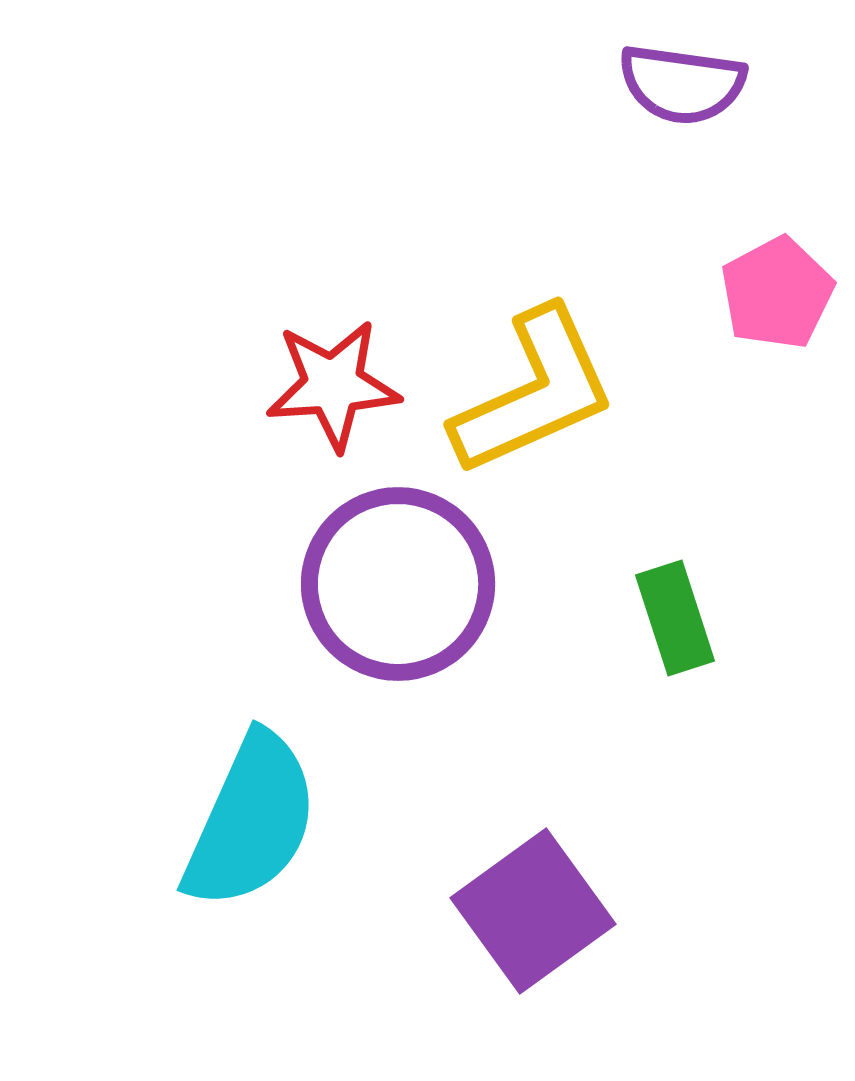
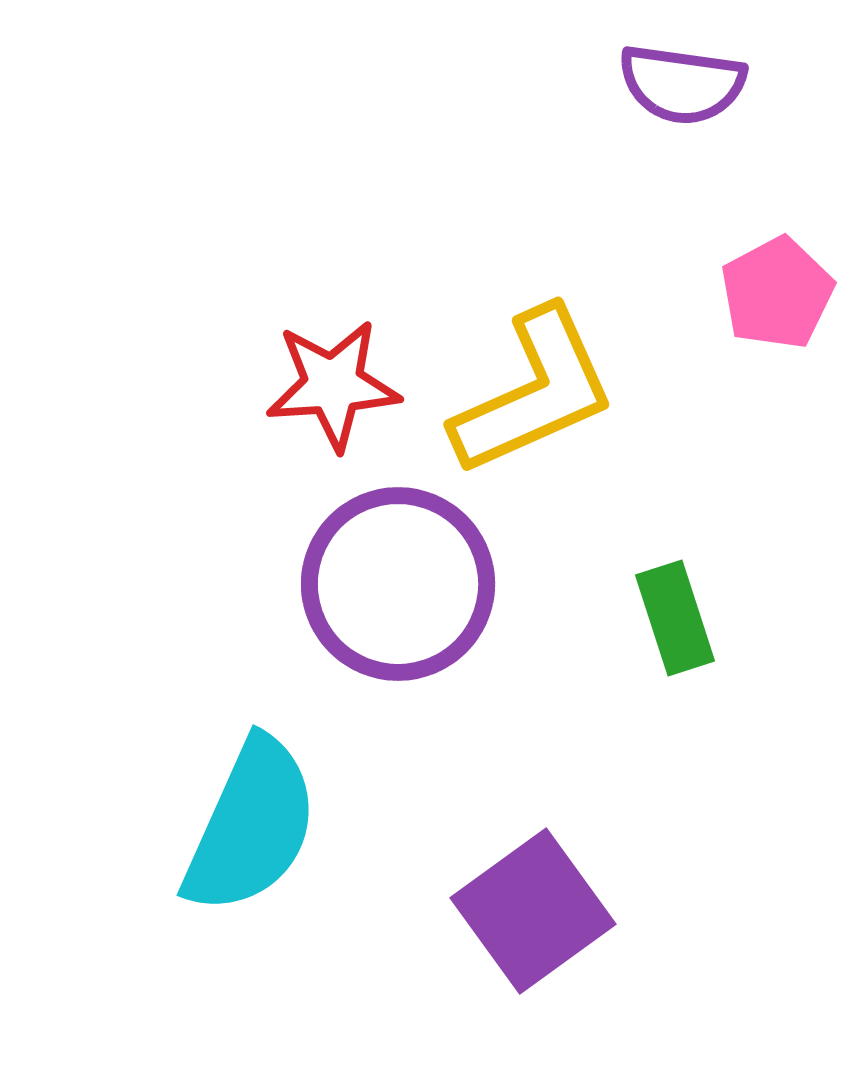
cyan semicircle: moved 5 px down
